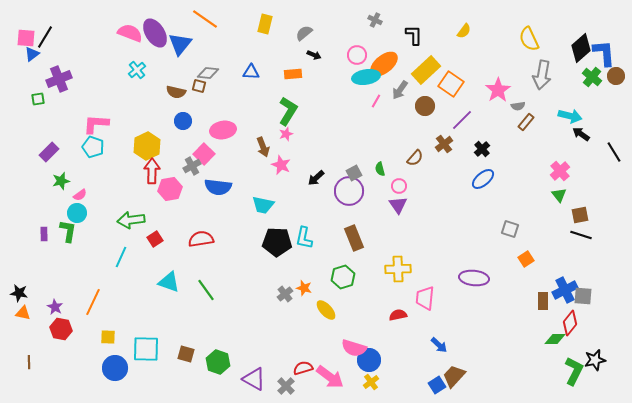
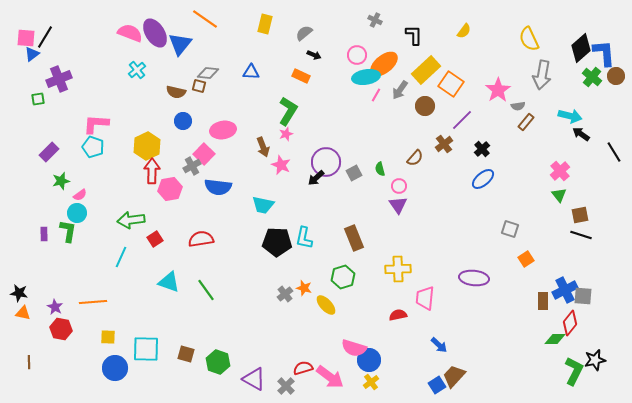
orange rectangle at (293, 74): moved 8 px right, 2 px down; rotated 30 degrees clockwise
pink line at (376, 101): moved 6 px up
purple circle at (349, 191): moved 23 px left, 29 px up
orange line at (93, 302): rotated 60 degrees clockwise
yellow ellipse at (326, 310): moved 5 px up
